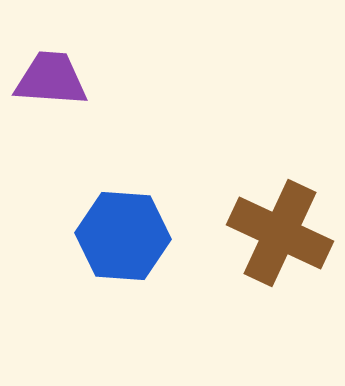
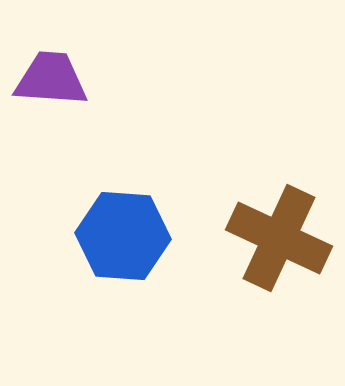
brown cross: moved 1 px left, 5 px down
